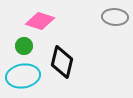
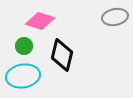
gray ellipse: rotated 15 degrees counterclockwise
black diamond: moved 7 px up
